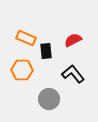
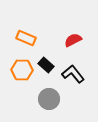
black rectangle: moved 14 px down; rotated 42 degrees counterclockwise
